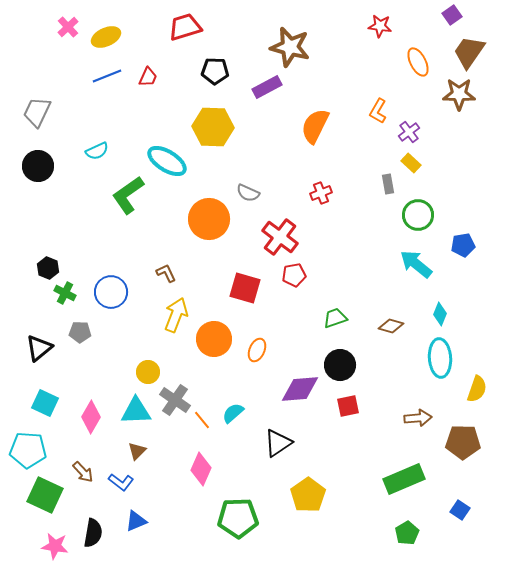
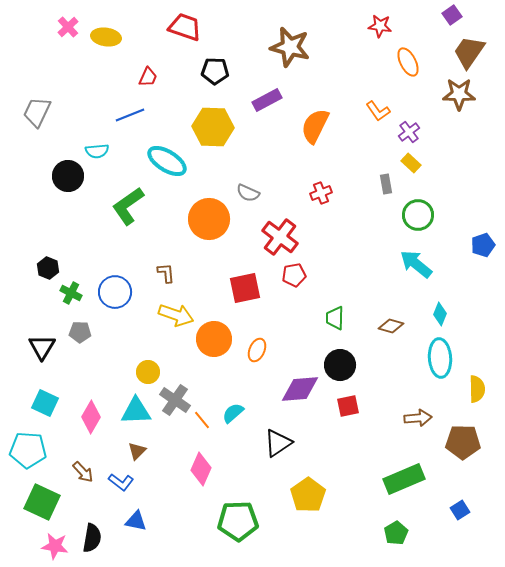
red trapezoid at (185, 27): rotated 36 degrees clockwise
yellow ellipse at (106, 37): rotated 32 degrees clockwise
orange ellipse at (418, 62): moved 10 px left
blue line at (107, 76): moved 23 px right, 39 px down
purple rectangle at (267, 87): moved 13 px down
orange L-shape at (378, 111): rotated 65 degrees counterclockwise
cyan semicircle at (97, 151): rotated 20 degrees clockwise
black circle at (38, 166): moved 30 px right, 10 px down
gray rectangle at (388, 184): moved 2 px left
green L-shape at (128, 195): moved 11 px down
blue pentagon at (463, 245): moved 20 px right; rotated 10 degrees counterclockwise
brown L-shape at (166, 273): rotated 20 degrees clockwise
red square at (245, 288): rotated 28 degrees counterclockwise
blue circle at (111, 292): moved 4 px right
green cross at (65, 293): moved 6 px right
yellow arrow at (176, 315): rotated 88 degrees clockwise
green trapezoid at (335, 318): rotated 70 degrees counterclockwise
black triangle at (39, 348): moved 3 px right, 1 px up; rotated 20 degrees counterclockwise
yellow semicircle at (477, 389): rotated 20 degrees counterclockwise
green square at (45, 495): moved 3 px left, 7 px down
blue square at (460, 510): rotated 24 degrees clockwise
green pentagon at (238, 518): moved 3 px down
blue triangle at (136, 521): rotated 35 degrees clockwise
black semicircle at (93, 533): moved 1 px left, 5 px down
green pentagon at (407, 533): moved 11 px left
